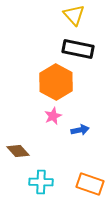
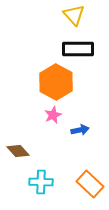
black rectangle: rotated 12 degrees counterclockwise
pink star: moved 1 px up
orange rectangle: rotated 24 degrees clockwise
